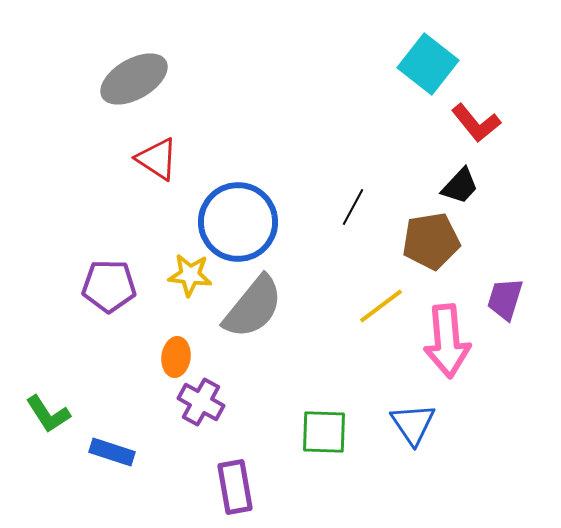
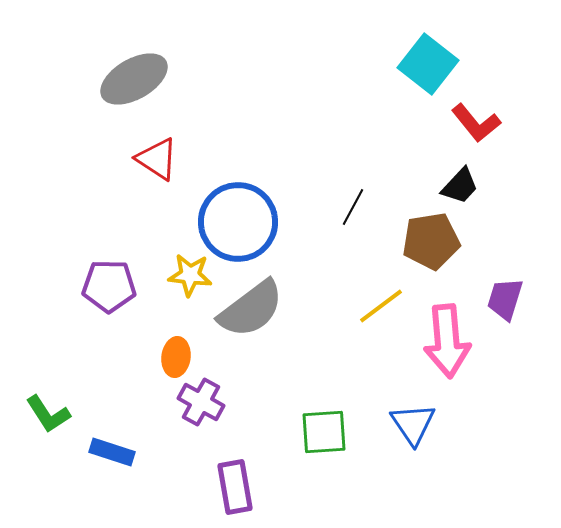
gray semicircle: moved 2 px left, 2 px down; rotated 14 degrees clockwise
green square: rotated 6 degrees counterclockwise
